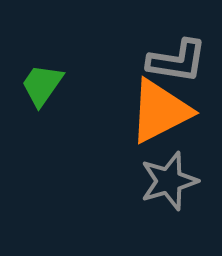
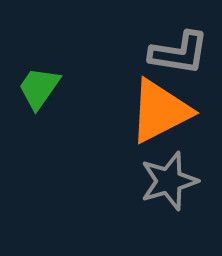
gray L-shape: moved 2 px right, 8 px up
green trapezoid: moved 3 px left, 3 px down
